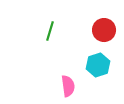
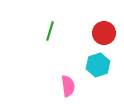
red circle: moved 3 px down
